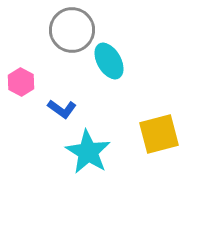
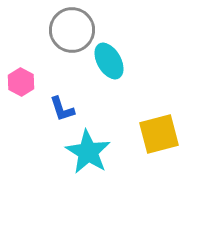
blue L-shape: rotated 36 degrees clockwise
